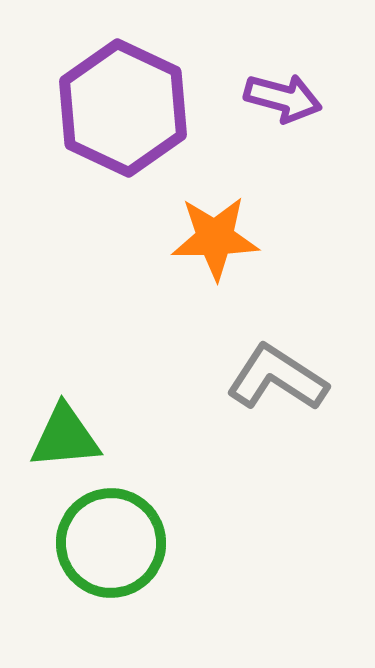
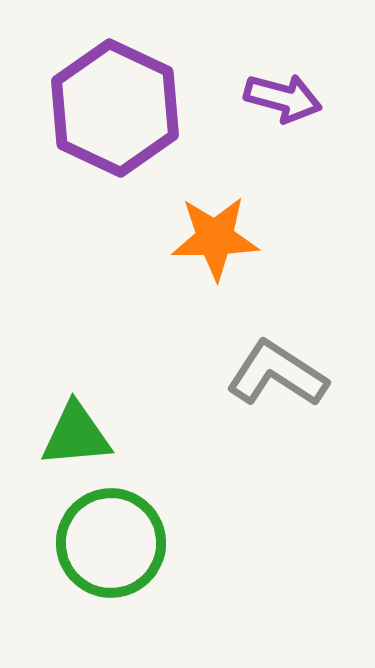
purple hexagon: moved 8 px left
gray L-shape: moved 4 px up
green triangle: moved 11 px right, 2 px up
